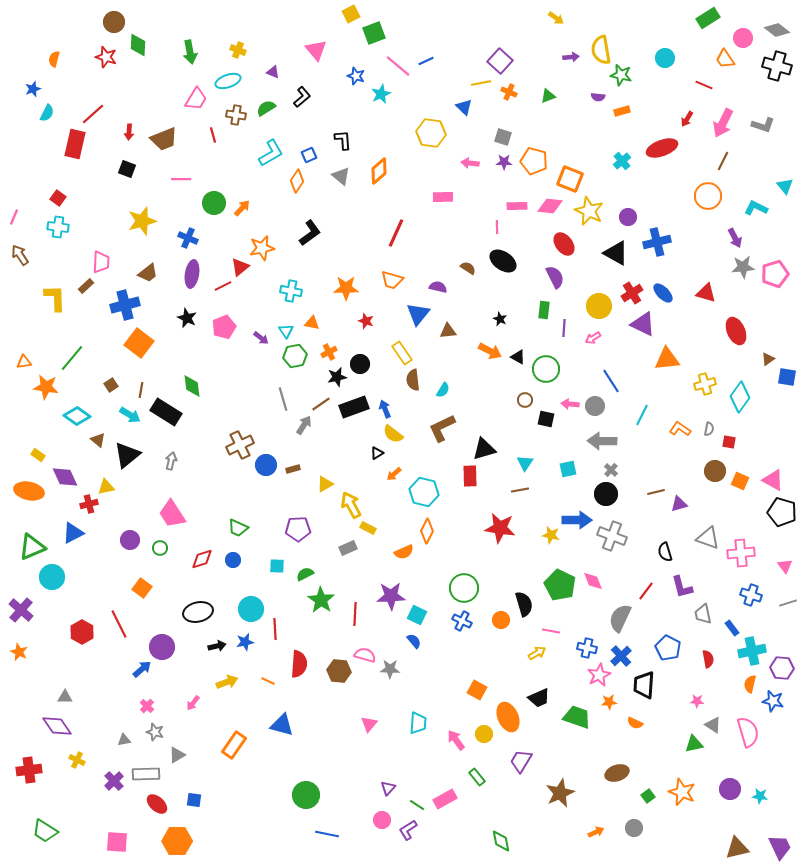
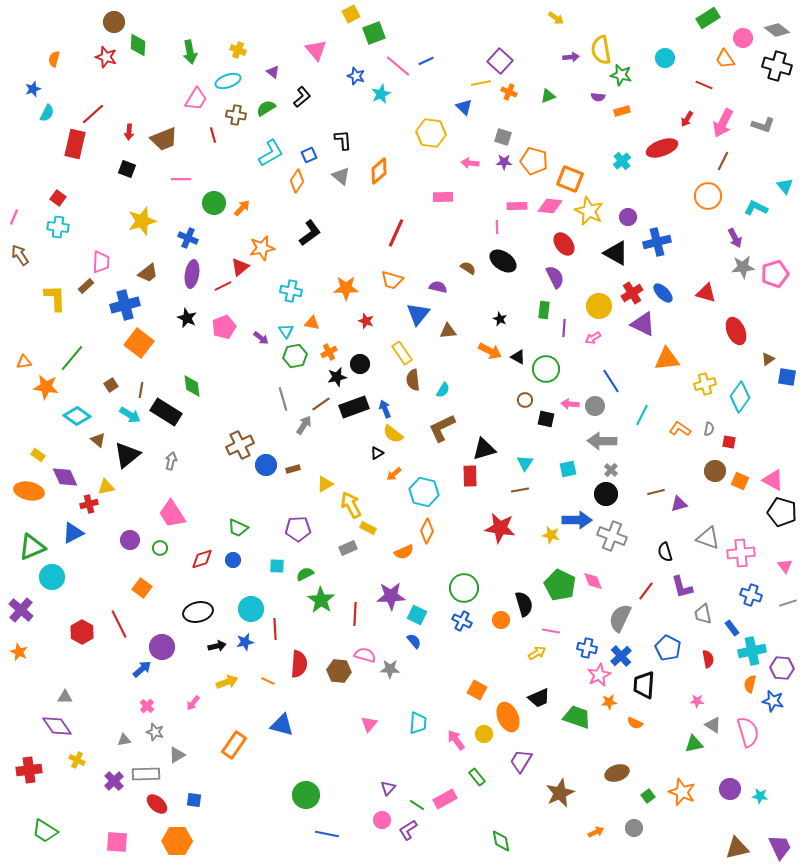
purple triangle at (273, 72): rotated 16 degrees clockwise
